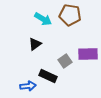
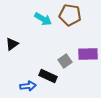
black triangle: moved 23 px left
